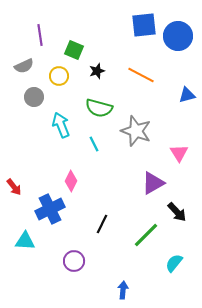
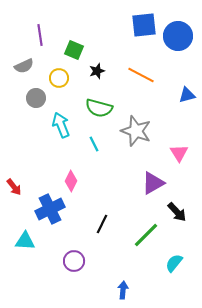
yellow circle: moved 2 px down
gray circle: moved 2 px right, 1 px down
